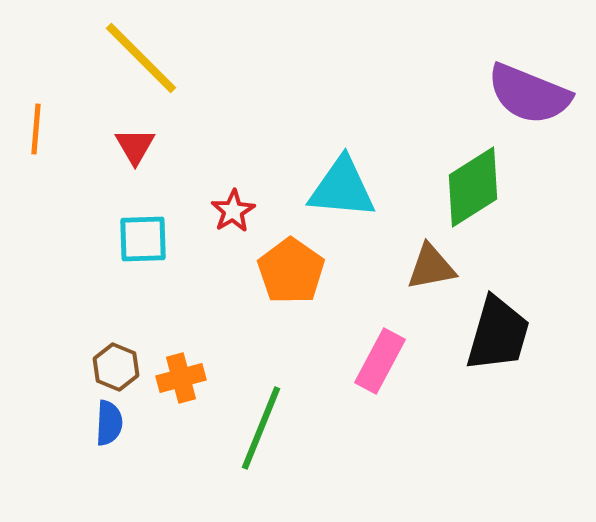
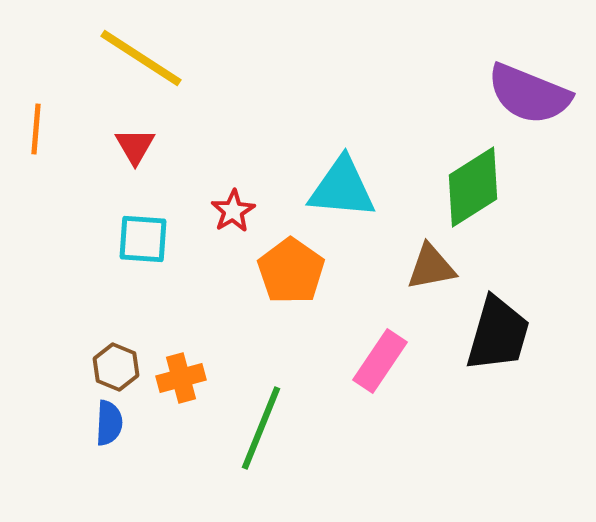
yellow line: rotated 12 degrees counterclockwise
cyan square: rotated 6 degrees clockwise
pink rectangle: rotated 6 degrees clockwise
